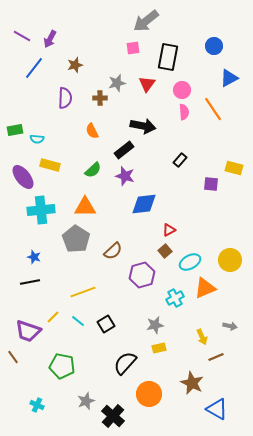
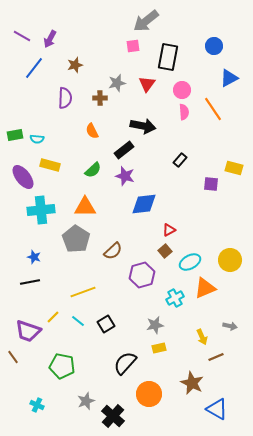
pink square at (133, 48): moved 2 px up
green rectangle at (15, 130): moved 5 px down
